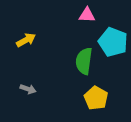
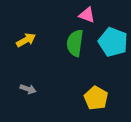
pink triangle: rotated 18 degrees clockwise
green semicircle: moved 9 px left, 18 px up
